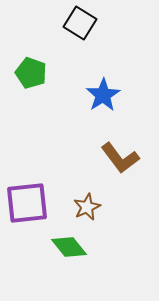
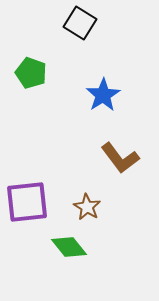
purple square: moved 1 px up
brown star: rotated 16 degrees counterclockwise
